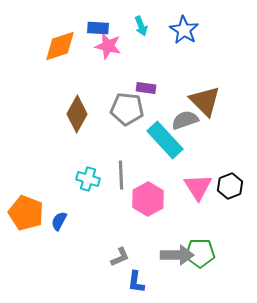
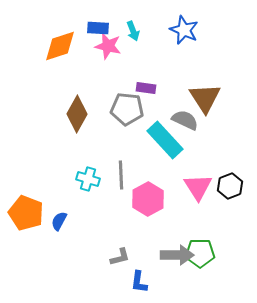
cyan arrow: moved 8 px left, 5 px down
blue star: rotated 8 degrees counterclockwise
brown triangle: moved 3 px up; rotated 12 degrees clockwise
gray semicircle: rotated 44 degrees clockwise
gray L-shape: rotated 10 degrees clockwise
blue L-shape: moved 3 px right
